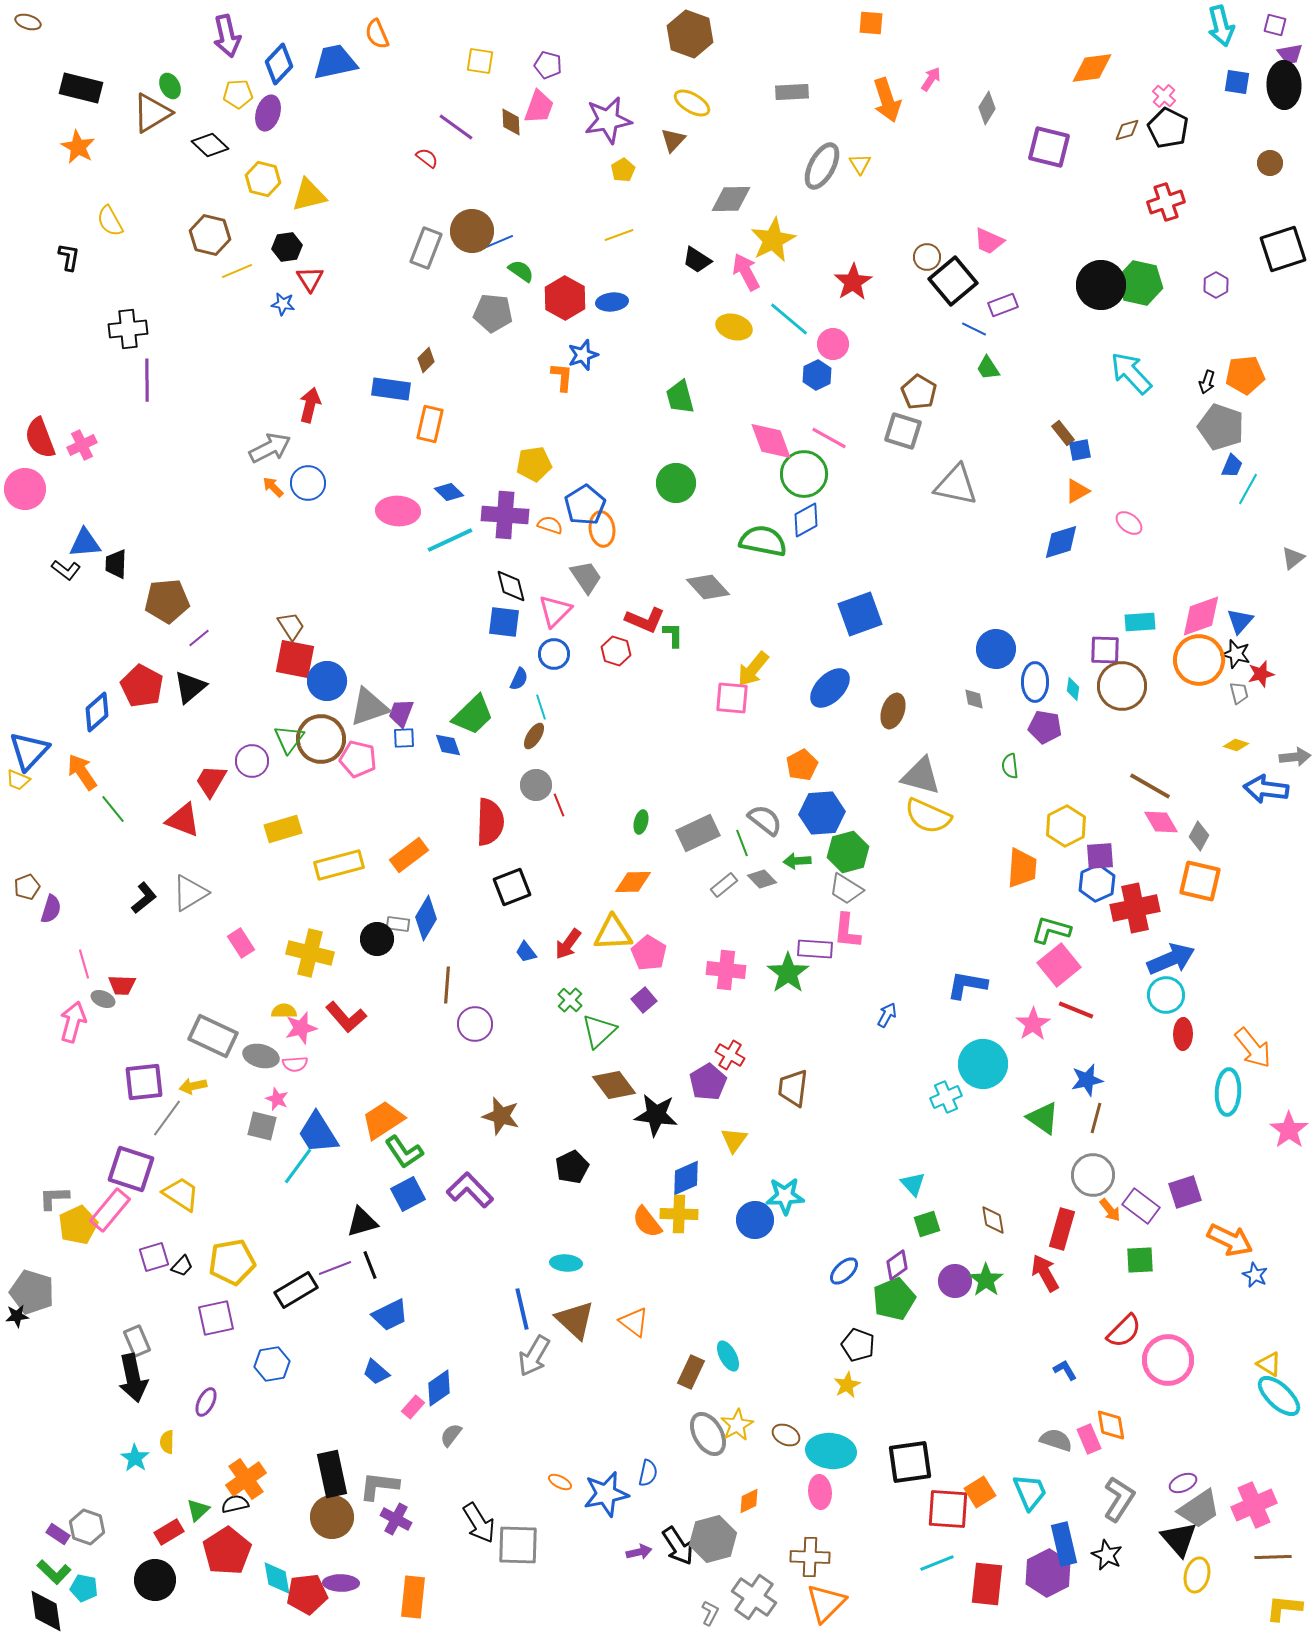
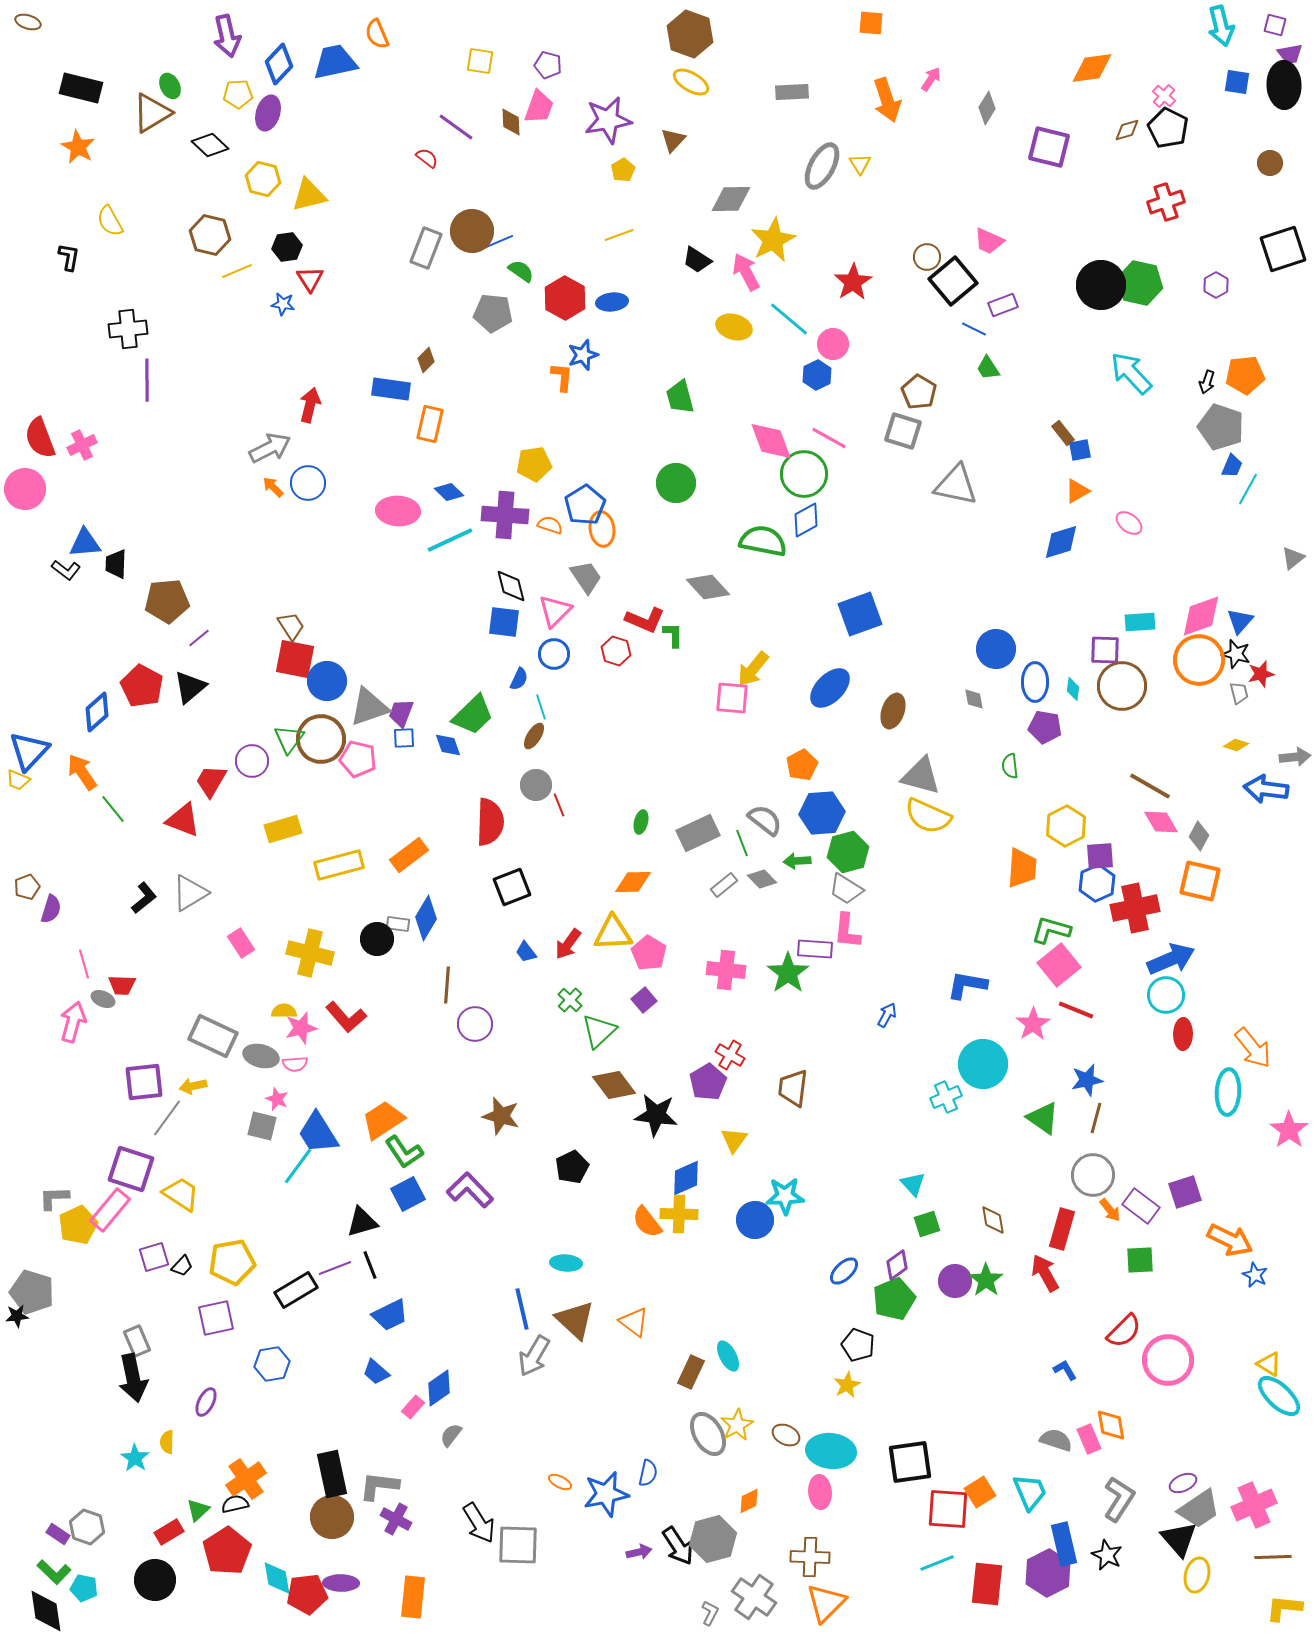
yellow ellipse at (692, 103): moved 1 px left, 21 px up
